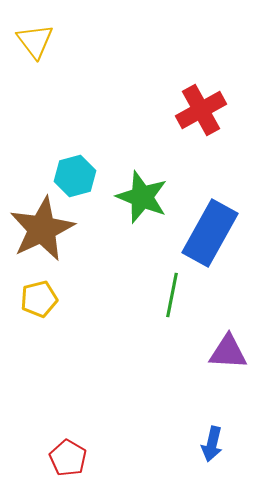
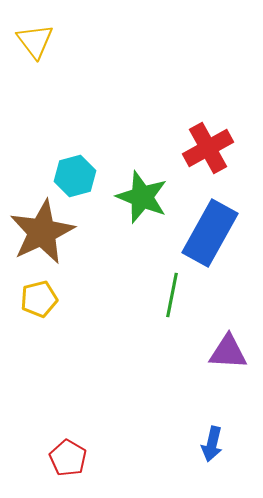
red cross: moved 7 px right, 38 px down
brown star: moved 3 px down
